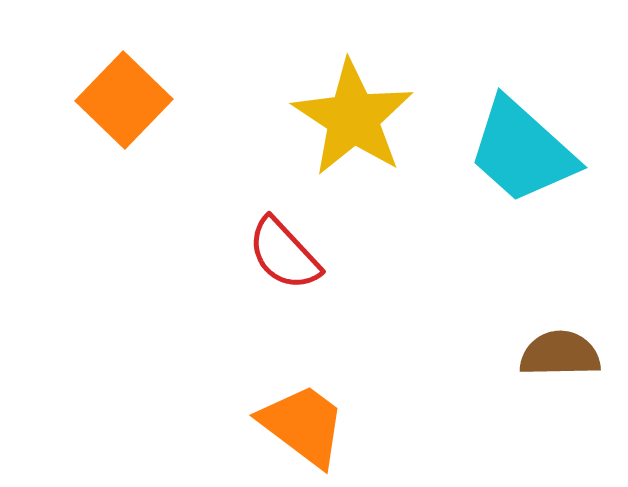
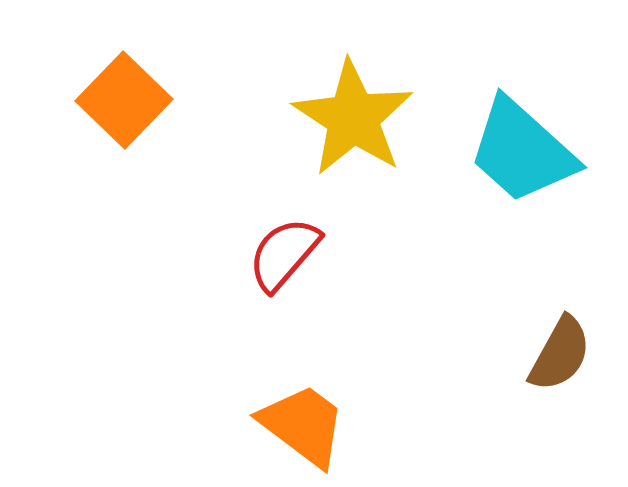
red semicircle: rotated 84 degrees clockwise
brown semicircle: rotated 120 degrees clockwise
